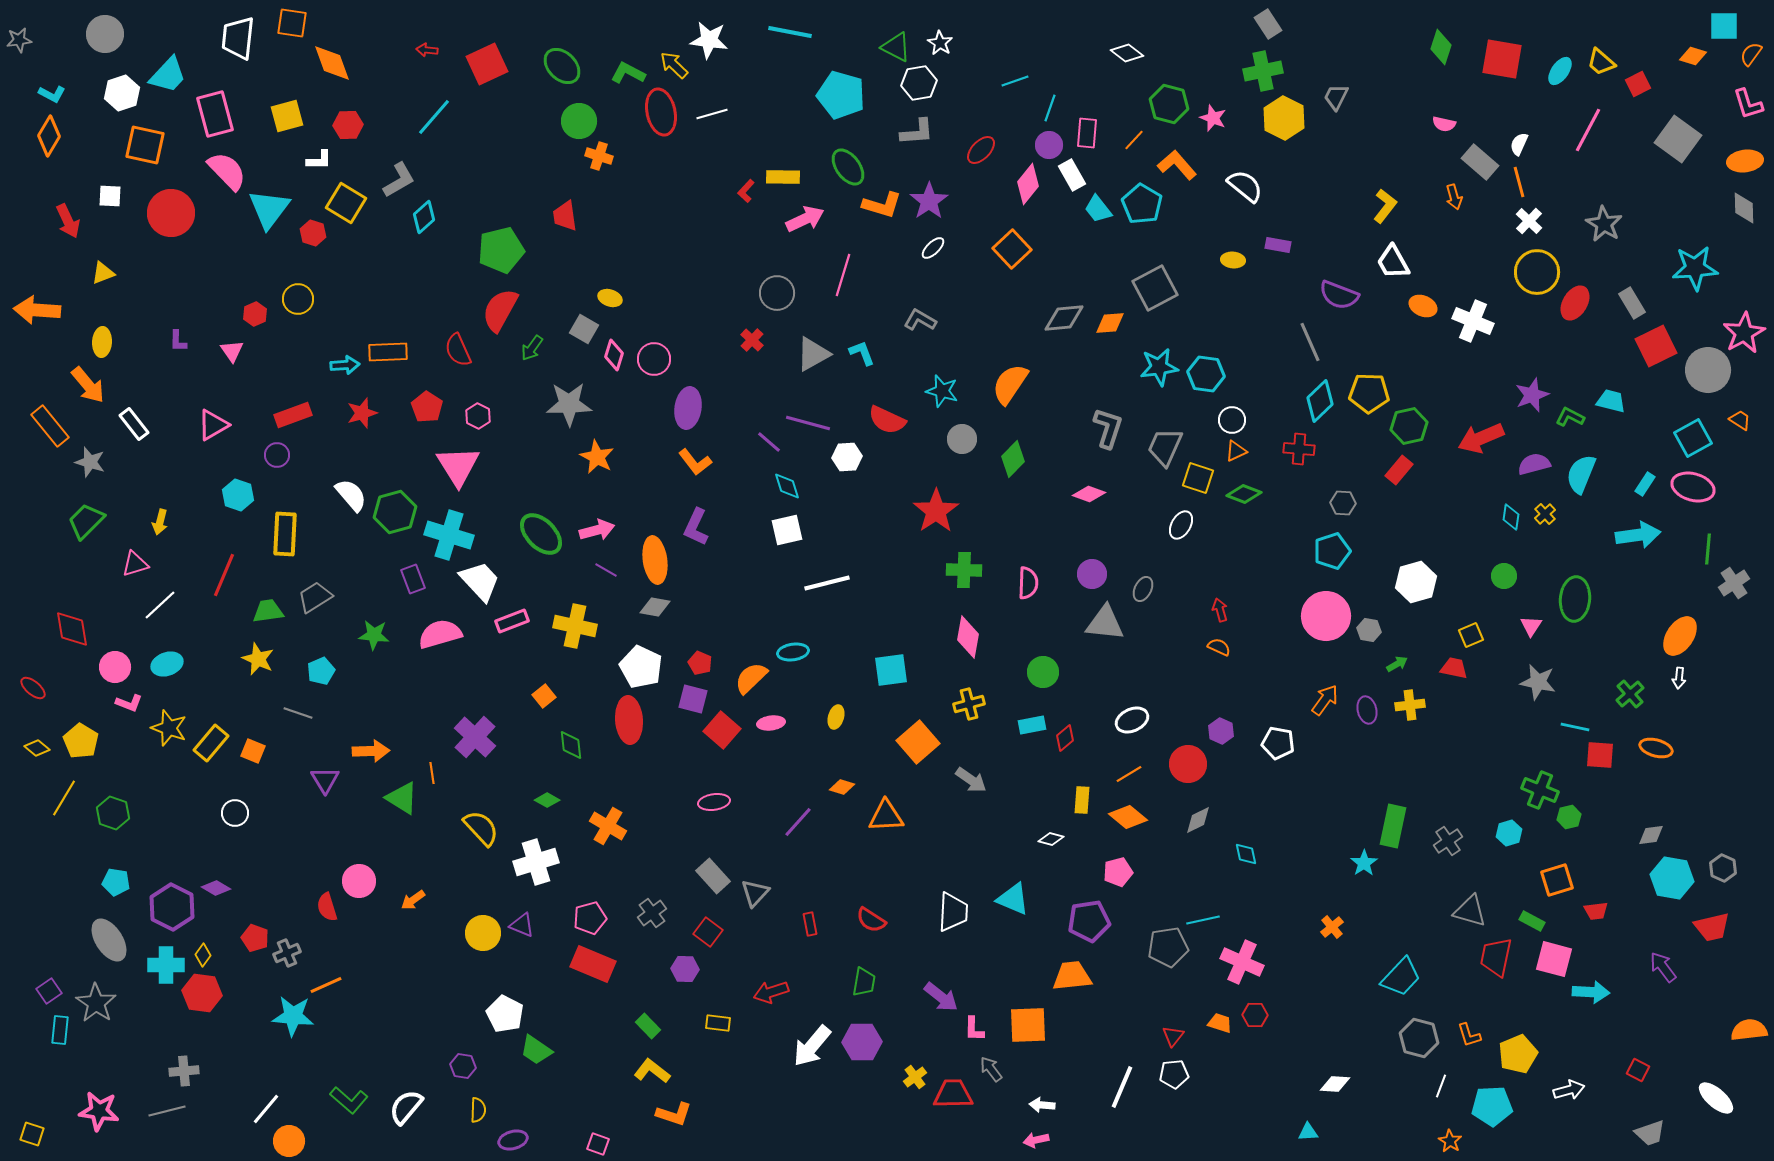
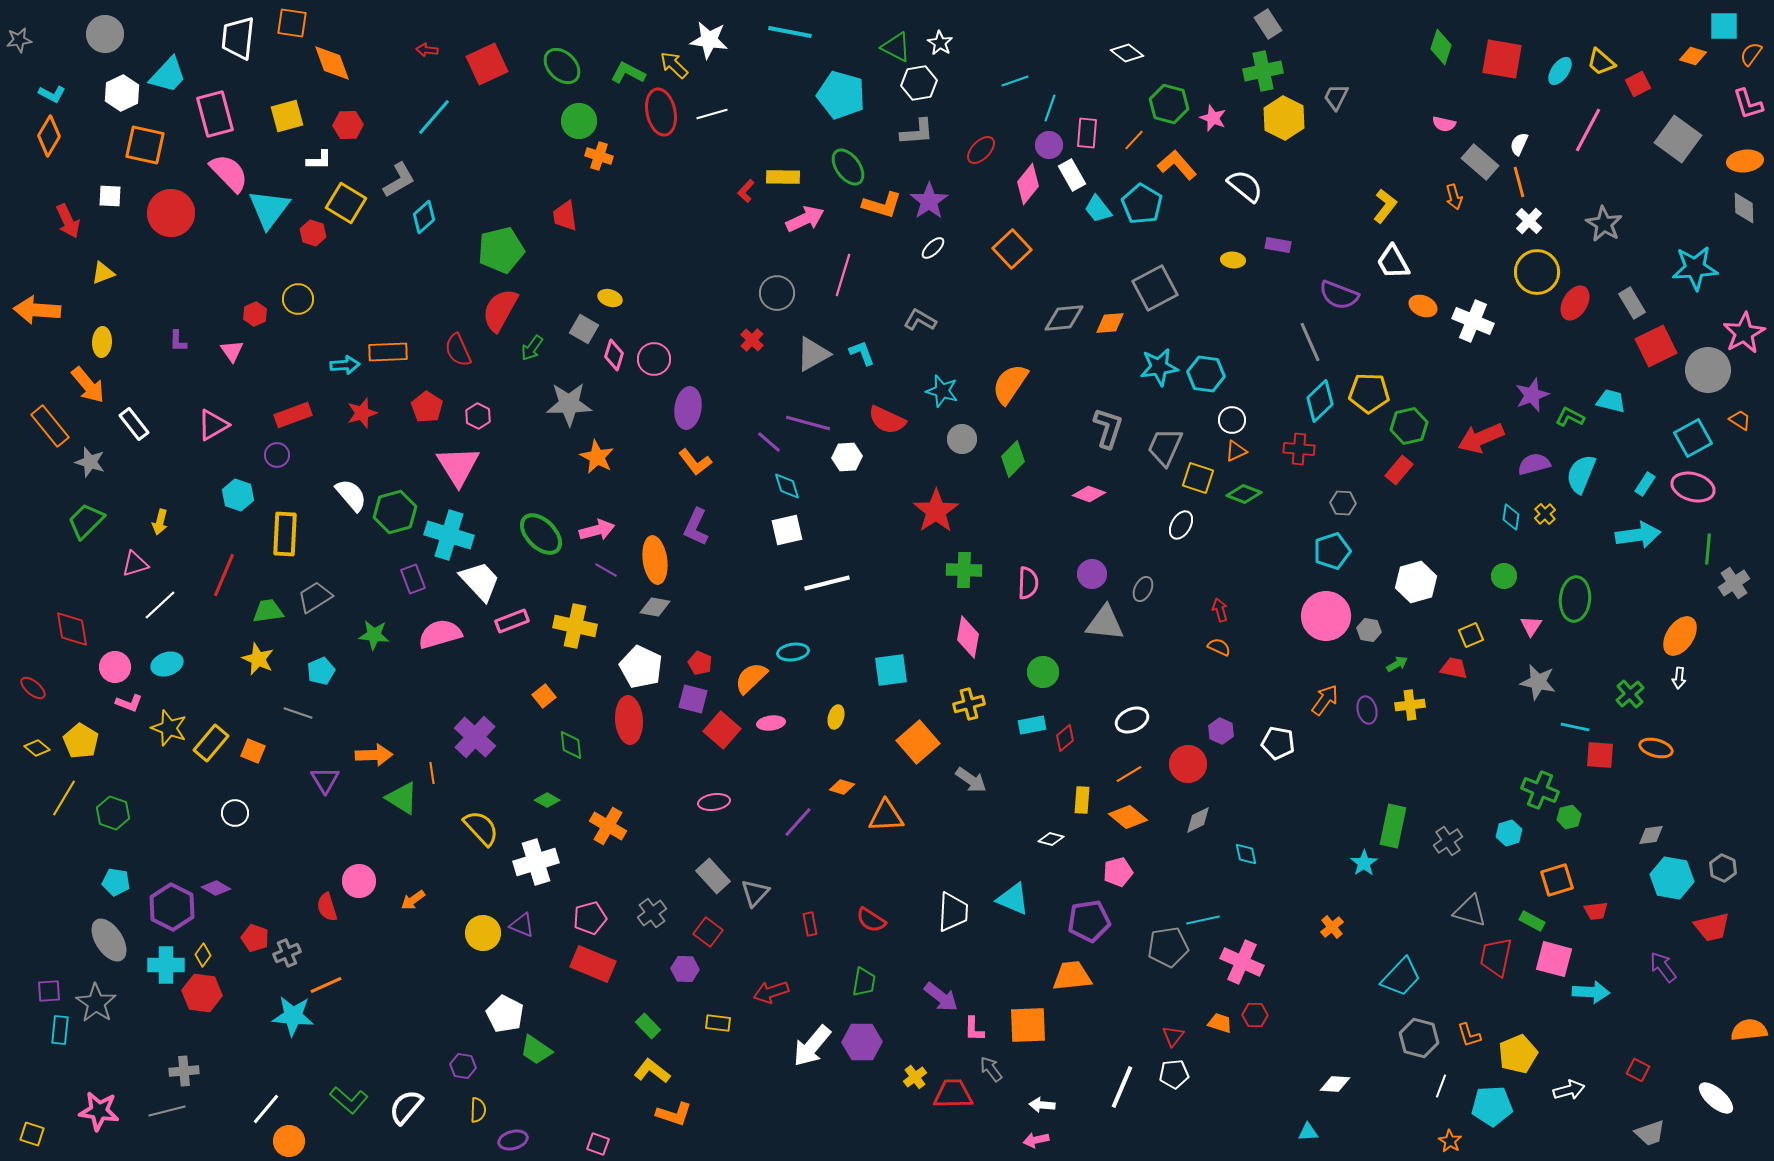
white hexagon at (122, 93): rotated 8 degrees counterclockwise
pink semicircle at (227, 171): moved 2 px right, 2 px down
orange arrow at (371, 751): moved 3 px right, 4 px down
purple square at (49, 991): rotated 30 degrees clockwise
